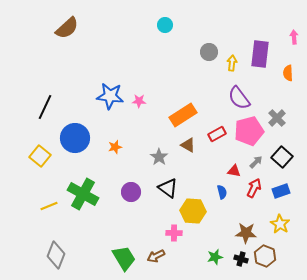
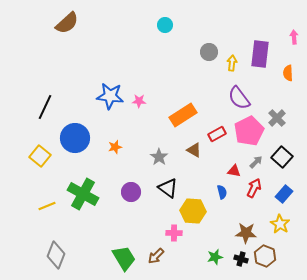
brown semicircle: moved 5 px up
pink pentagon: rotated 12 degrees counterclockwise
brown triangle: moved 6 px right, 5 px down
blue rectangle: moved 3 px right, 3 px down; rotated 30 degrees counterclockwise
yellow line: moved 2 px left
brown arrow: rotated 18 degrees counterclockwise
